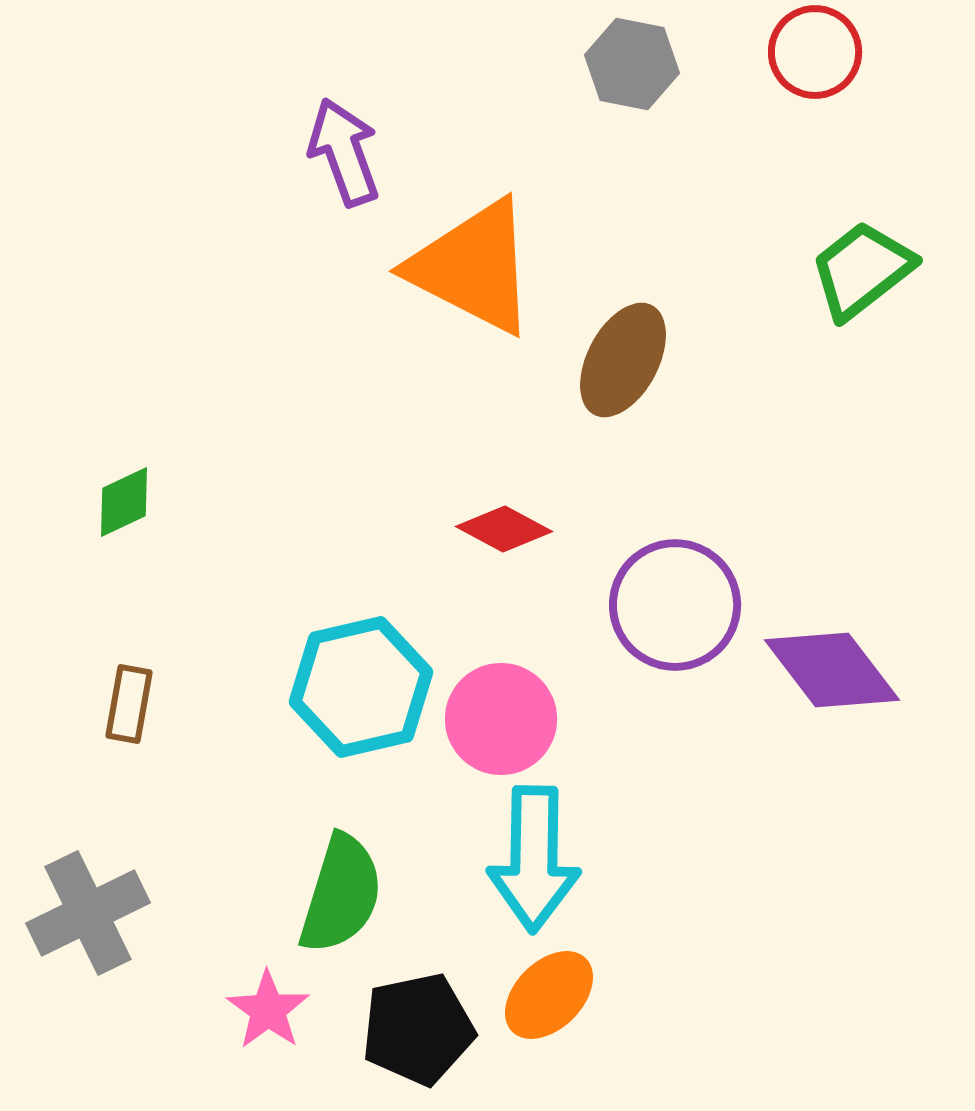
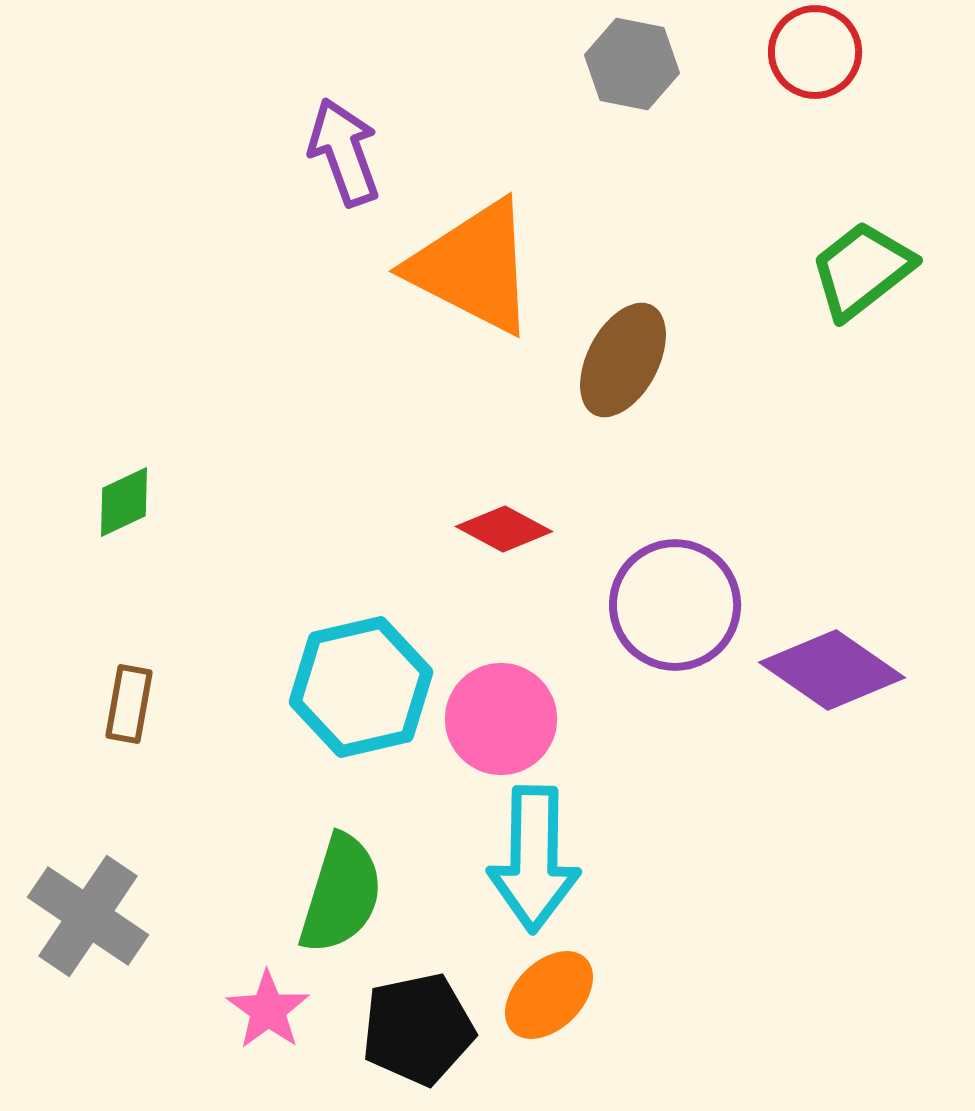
purple diamond: rotated 18 degrees counterclockwise
gray cross: moved 3 px down; rotated 30 degrees counterclockwise
